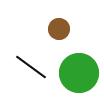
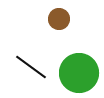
brown circle: moved 10 px up
